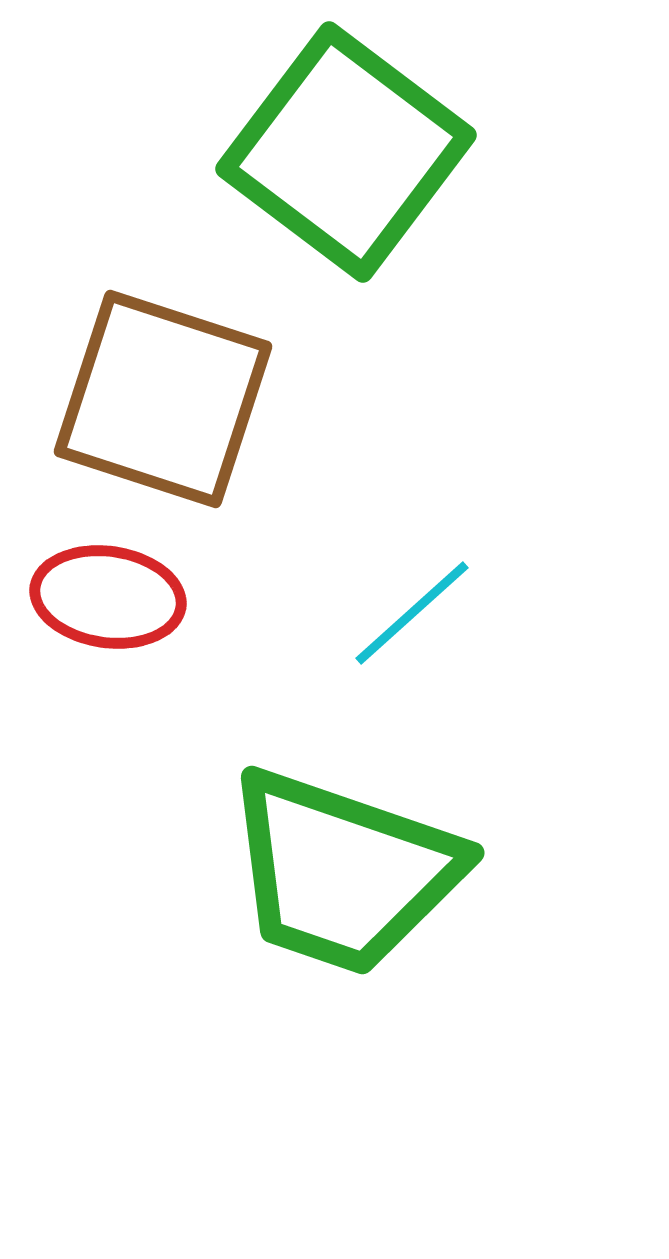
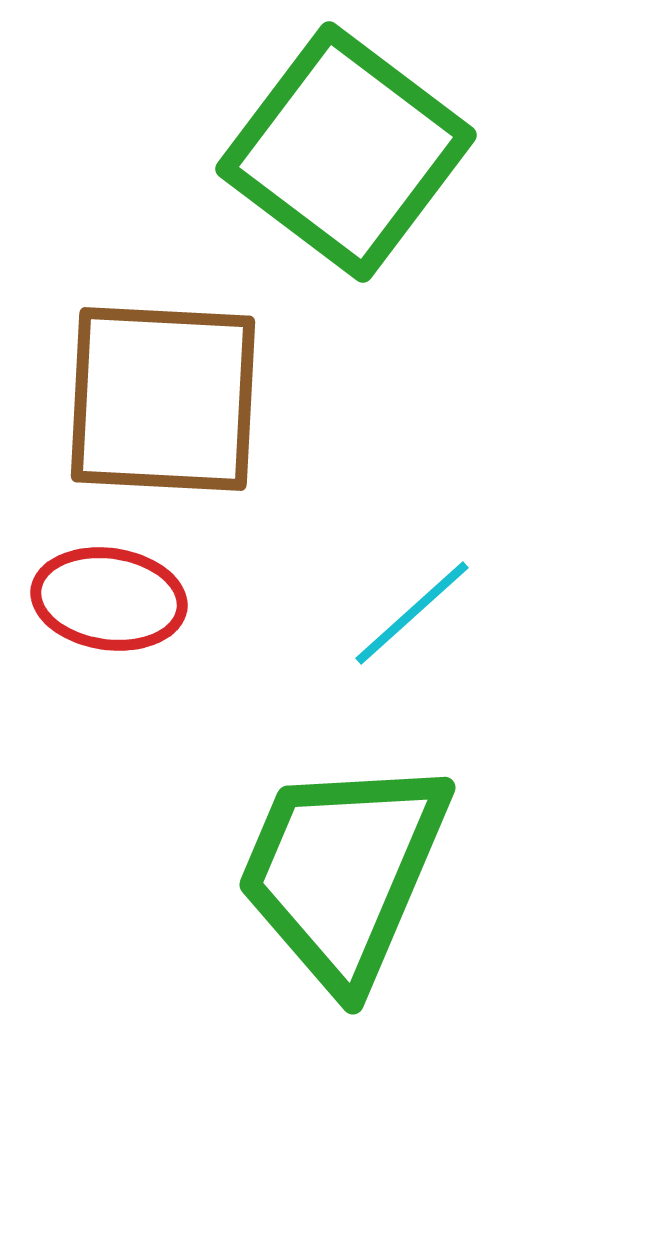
brown square: rotated 15 degrees counterclockwise
red ellipse: moved 1 px right, 2 px down
green trapezoid: rotated 94 degrees clockwise
